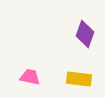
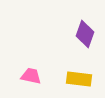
pink trapezoid: moved 1 px right, 1 px up
